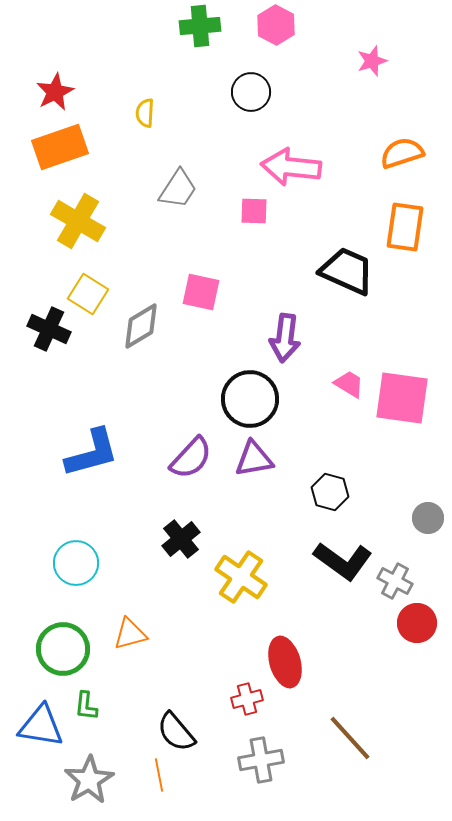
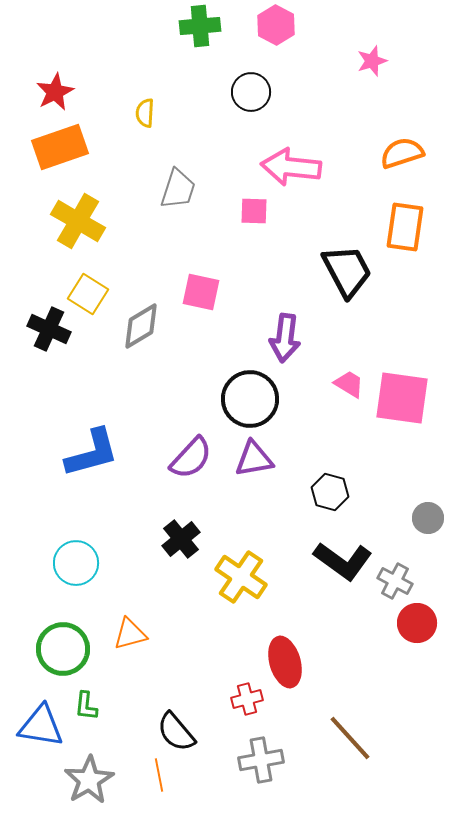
gray trapezoid at (178, 189): rotated 15 degrees counterclockwise
black trapezoid at (347, 271): rotated 38 degrees clockwise
